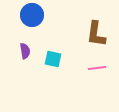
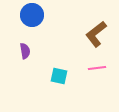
brown L-shape: rotated 44 degrees clockwise
cyan square: moved 6 px right, 17 px down
